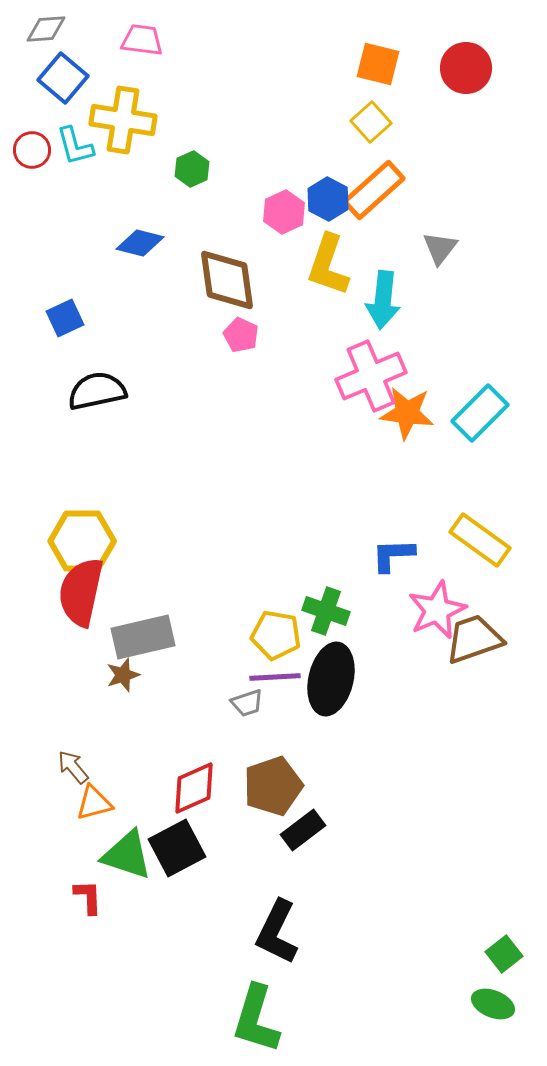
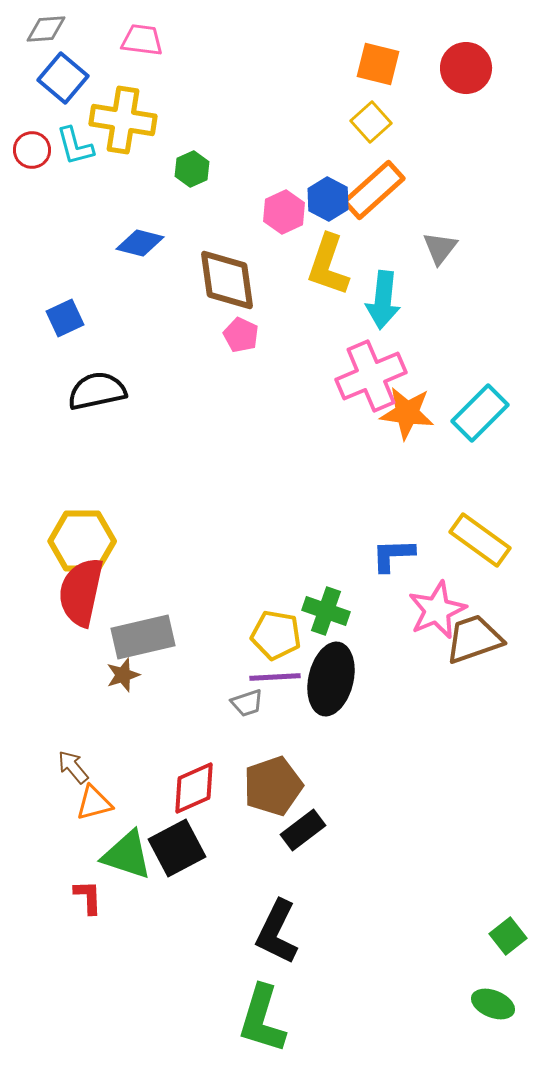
green square at (504, 954): moved 4 px right, 18 px up
green L-shape at (256, 1019): moved 6 px right
